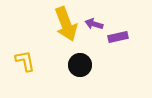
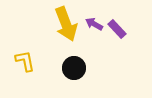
purple arrow: rotated 12 degrees clockwise
purple rectangle: moved 1 px left, 8 px up; rotated 60 degrees clockwise
black circle: moved 6 px left, 3 px down
